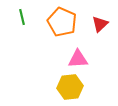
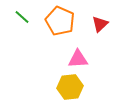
green line: rotated 35 degrees counterclockwise
orange pentagon: moved 2 px left, 1 px up
